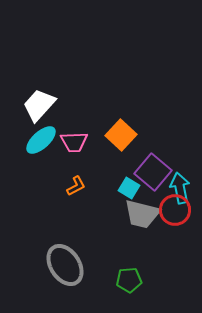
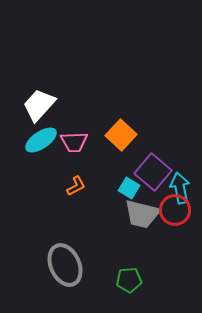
cyan ellipse: rotated 8 degrees clockwise
gray ellipse: rotated 9 degrees clockwise
